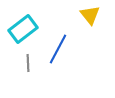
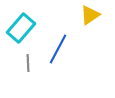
yellow triangle: rotated 35 degrees clockwise
cyan rectangle: moved 2 px left, 1 px up; rotated 12 degrees counterclockwise
